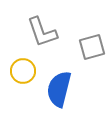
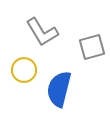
gray L-shape: rotated 12 degrees counterclockwise
yellow circle: moved 1 px right, 1 px up
